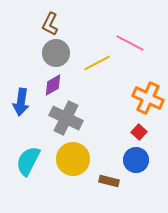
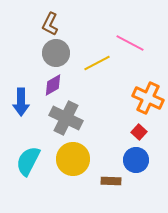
blue arrow: rotated 8 degrees counterclockwise
brown rectangle: moved 2 px right; rotated 12 degrees counterclockwise
